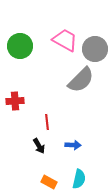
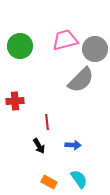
pink trapezoid: rotated 44 degrees counterclockwise
cyan semicircle: rotated 48 degrees counterclockwise
